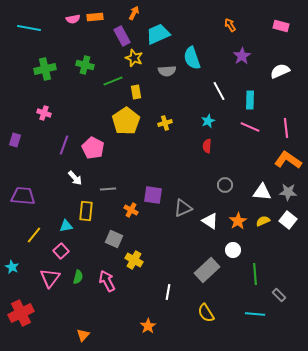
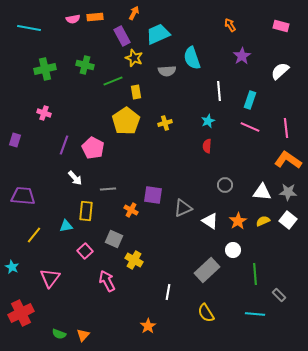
white semicircle at (280, 71): rotated 18 degrees counterclockwise
white line at (219, 91): rotated 24 degrees clockwise
cyan rectangle at (250, 100): rotated 18 degrees clockwise
pink square at (61, 251): moved 24 px right
green semicircle at (78, 277): moved 19 px left, 57 px down; rotated 96 degrees clockwise
